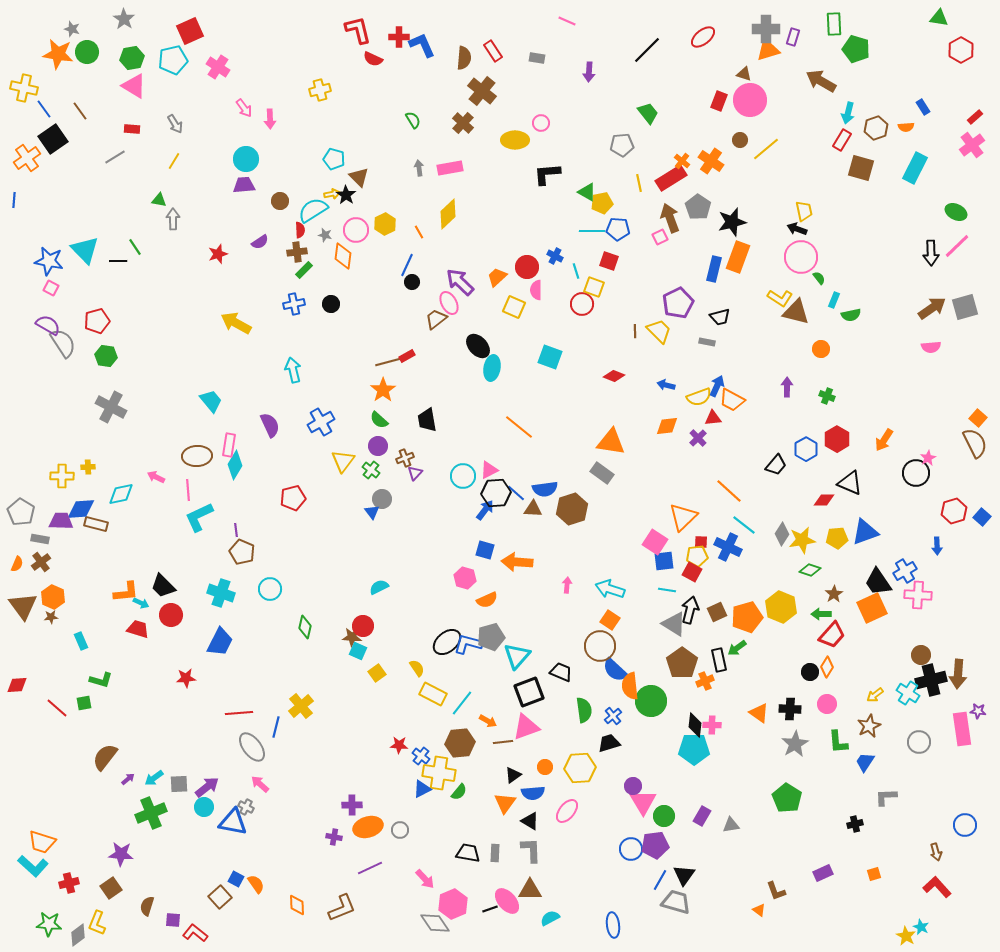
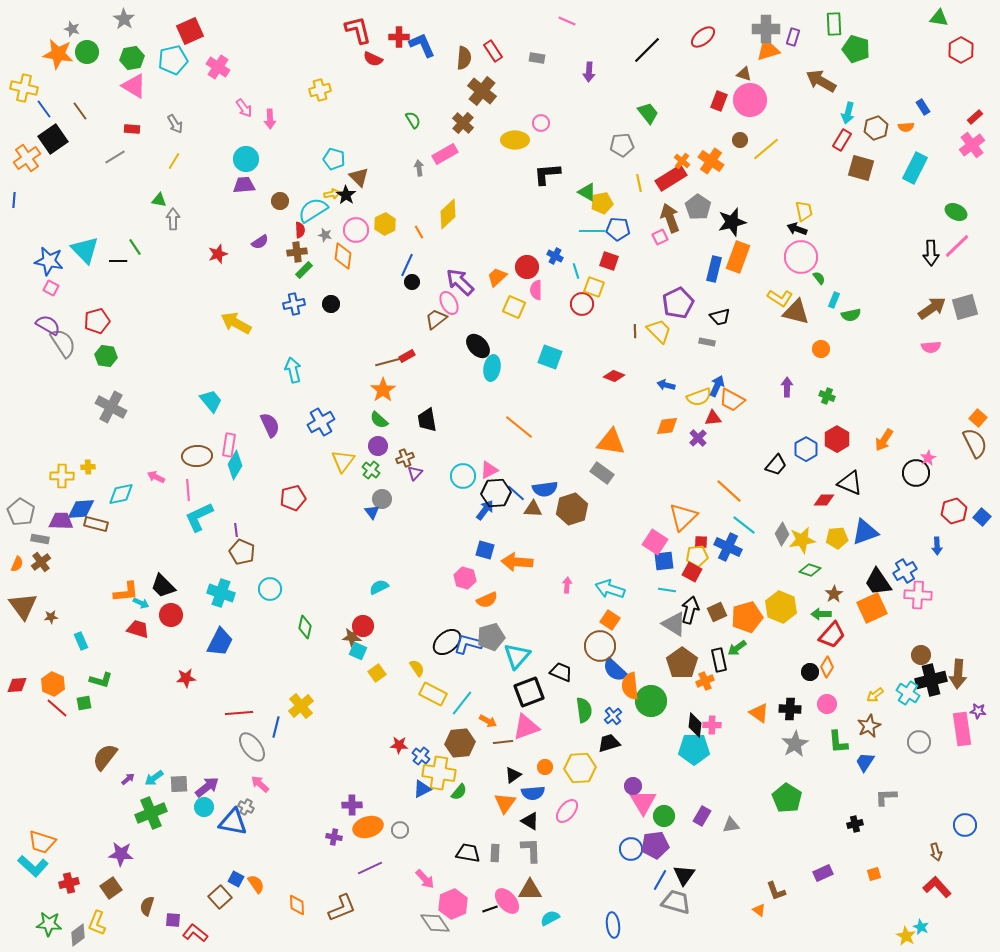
pink rectangle at (450, 168): moved 5 px left, 14 px up; rotated 20 degrees counterclockwise
orange hexagon at (53, 597): moved 87 px down
